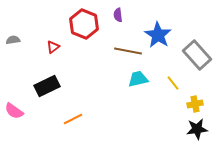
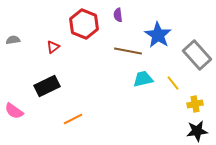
cyan trapezoid: moved 5 px right
black star: moved 2 px down
